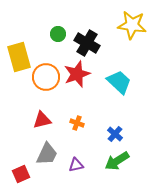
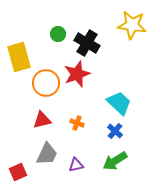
orange circle: moved 6 px down
cyan trapezoid: moved 21 px down
blue cross: moved 3 px up
green arrow: moved 2 px left
red square: moved 3 px left, 2 px up
